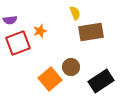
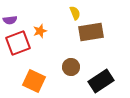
orange square: moved 16 px left, 2 px down; rotated 25 degrees counterclockwise
